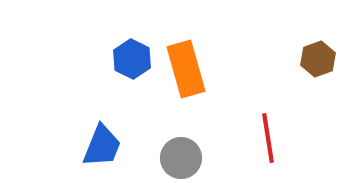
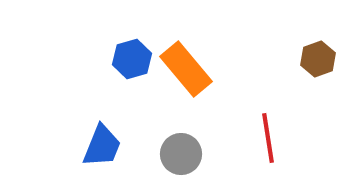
blue hexagon: rotated 18 degrees clockwise
orange rectangle: rotated 24 degrees counterclockwise
gray circle: moved 4 px up
